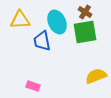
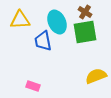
blue trapezoid: moved 1 px right
